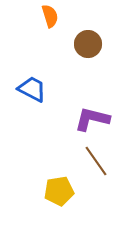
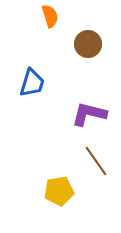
blue trapezoid: moved 6 px up; rotated 80 degrees clockwise
purple L-shape: moved 3 px left, 5 px up
